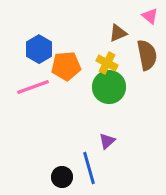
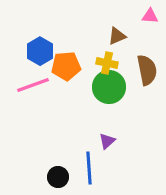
pink triangle: rotated 36 degrees counterclockwise
brown triangle: moved 1 px left, 3 px down
blue hexagon: moved 1 px right, 2 px down
brown semicircle: moved 15 px down
yellow cross: rotated 15 degrees counterclockwise
pink line: moved 2 px up
blue line: rotated 12 degrees clockwise
black circle: moved 4 px left
